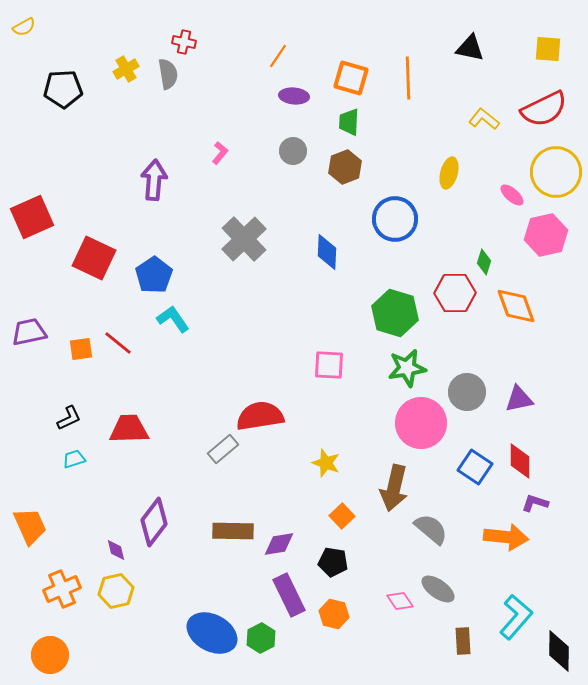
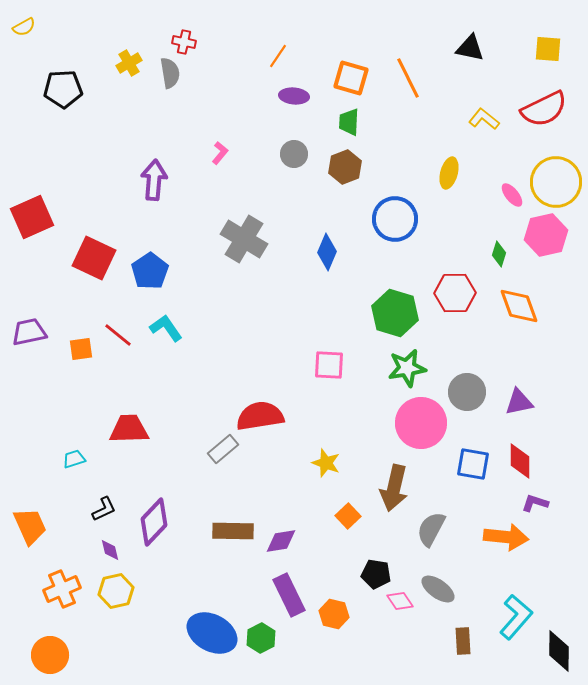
yellow cross at (126, 69): moved 3 px right, 6 px up
gray semicircle at (168, 74): moved 2 px right, 1 px up
orange line at (408, 78): rotated 24 degrees counterclockwise
gray circle at (293, 151): moved 1 px right, 3 px down
yellow circle at (556, 172): moved 10 px down
pink ellipse at (512, 195): rotated 10 degrees clockwise
gray cross at (244, 239): rotated 15 degrees counterclockwise
blue diamond at (327, 252): rotated 21 degrees clockwise
green diamond at (484, 262): moved 15 px right, 8 px up
blue pentagon at (154, 275): moved 4 px left, 4 px up
orange diamond at (516, 306): moved 3 px right
cyan L-shape at (173, 319): moved 7 px left, 9 px down
red line at (118, 343): moved 8 px up
purple triangle at (519, 399): moved 3 px down
black L-shape at (69, 418): moved 35 px right, 91 px down
blue square at (475, 467): moved 2 px left, 3 px up; rotated 24 degrees counterclockwise
orange square at (342, 516): moved 6 px right
purple diamond at (154, 522): rotated 6 degrees clockwise
gray semicircle at (431, 529): rotated 102 degrees counterclockwise
purple diamond at (279, 544): moved 2 px right, 3 px up
purple diamond at (116, 550): moved 6 px left
black pentagon at (333, 562): moved 43 px right, 12 px down
